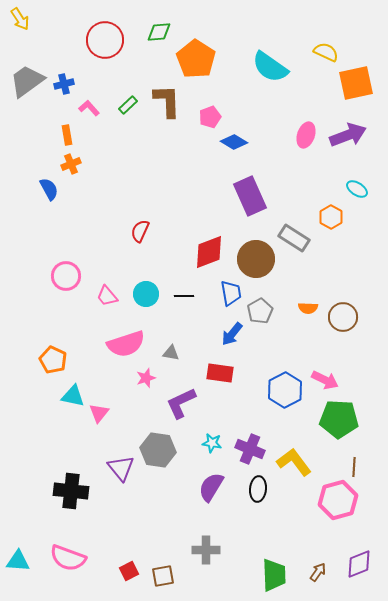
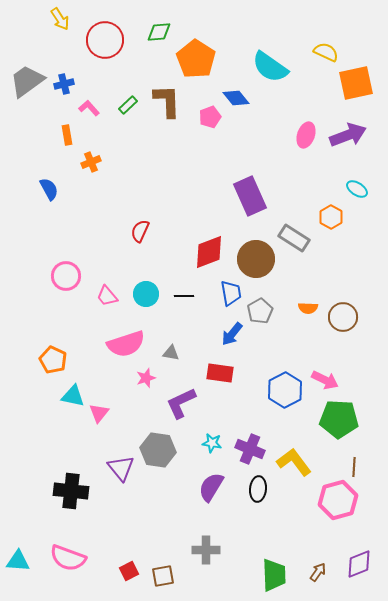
yellow arrow at (20, 19): moved 40 px right
blue diamond at (234, 142): moved 2 px right, 44 px up; rotated 20 degrees clockwise
orange cross at (71, 164): moved 20 px right, 2 px up
